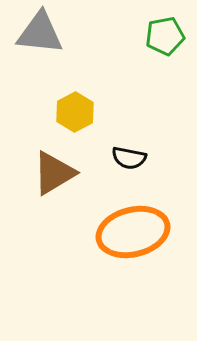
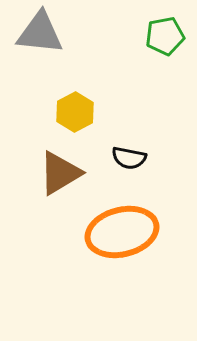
brown triangle: moved 6 px right
orange ellipse: moved 11 px left
